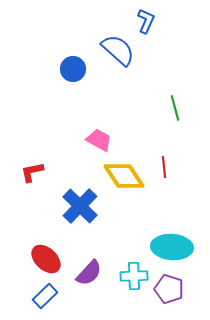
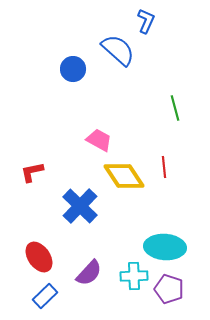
cyan ellipse: moved 7 px left
red ellipse: moved 7 px left, 2 px up; rotated 12 degrees clockwise
